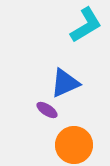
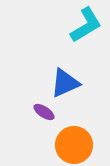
purple ellipse: moved 3 px left, 2 px down
